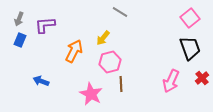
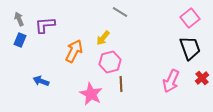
gray arrow: rotated 136 degrees clockwise
